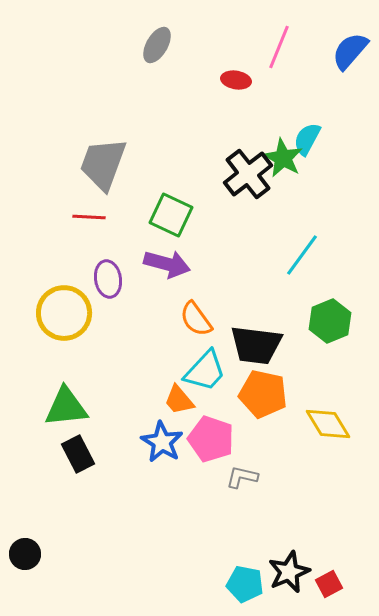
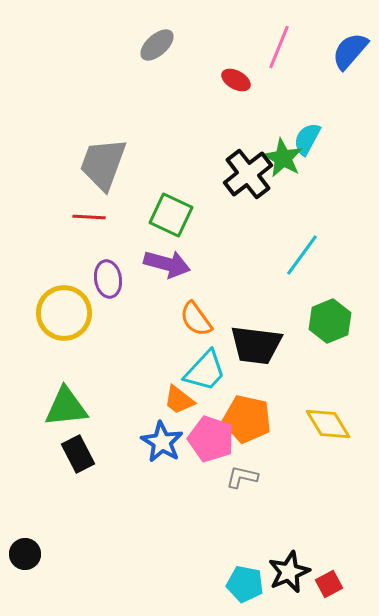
gray ellipse: rotated 18 degrees clockwise
red ellipse: rotated 20 degrees clockwise
orange pentagon: moved 16 px left, 25 px down
orange trapezoid: rotated 12 degrees counterclockwise
